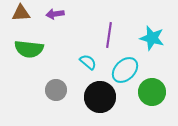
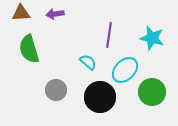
green semicircle: rotated 68 degrees clockwise
